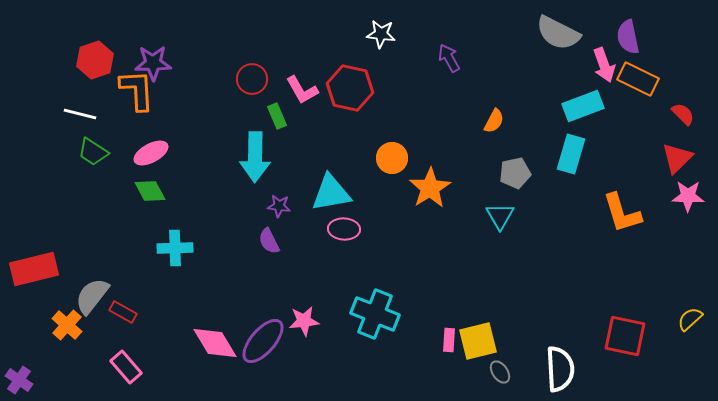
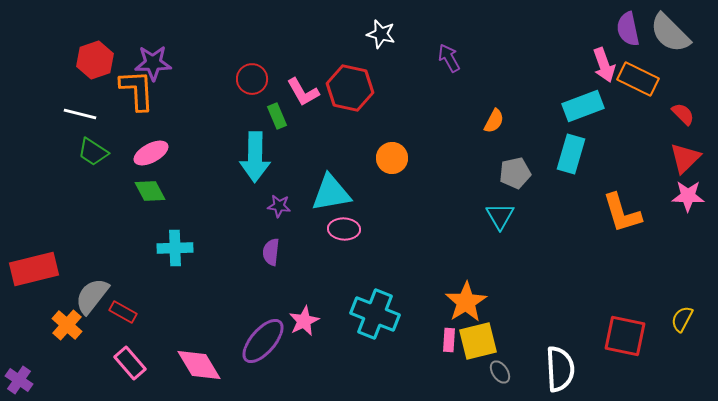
gray semicircle at (558, 33): moved 112 px right; rotated 18 degrees clockwise
white star at (381, 34): rotated 8 degrees clockwise
purple semicircle at (628, 37): moved 8 px up
pink L-shape at (302, 90): moved 1 px right, 2 px down
red triangle at (677, 158): moved 8 px right
orange star at (430, 188): moved 36 px right, 114 px down
purple semicircle at (269, 241): moved 2 px right, 11 px down; rotated 32 degrees clockwise
yellow semicircle at (690, 319): moved 8 px left; rotated 20 degrees counterclockwise
pink star at (304, 321): rotated 20 degrees counterclockwise
pink diamond at (215, 343): moved 16 px left, 22 px down
pink rectangle at (126, 367): moved 4 px right, 4 px up
